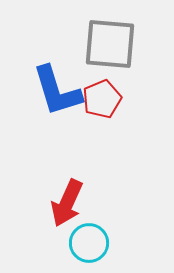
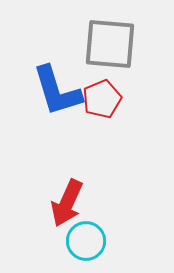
cyan circle: moved 3 px left, 2 px up
